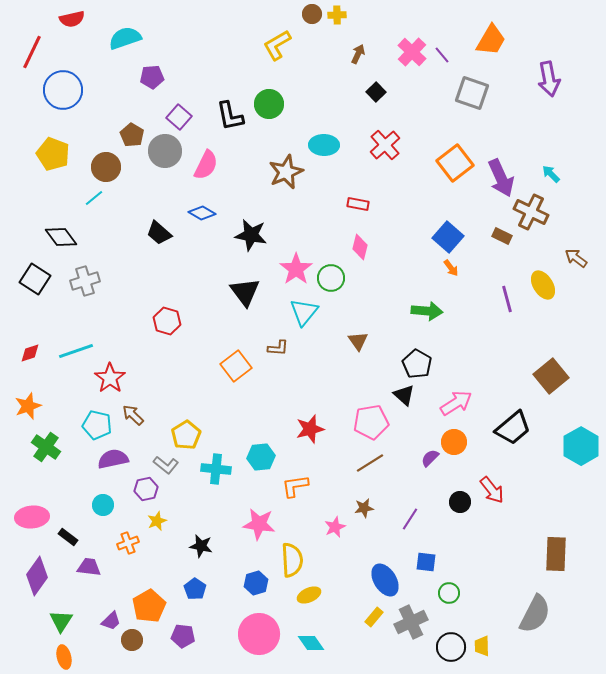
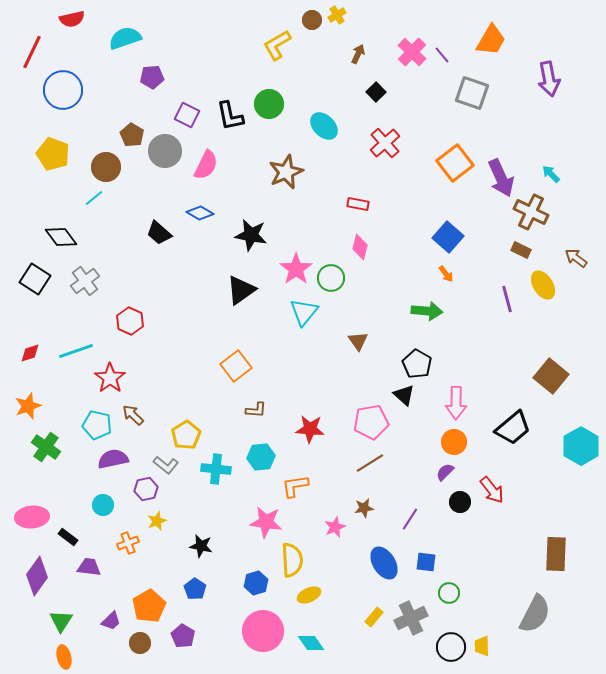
brown circle at (312, 14): moved 6 px down
yellow cross at (337, 15): rotated 30 degrees counterclockwise
purple square at (179, 117): moved 8 px right, 2 px up; rotated 15 degrees counterclockwise
cyan ellipse at (324, 145): moved 19 px up; rotated 44 degrees clockwise
red cross at (385, 145): moved 2 px up
blue diamond at (202, 213): moved 2 px left
brown rectangle at (502, 236): moved 19 px right, 14 px down
orange arrow at (451, 268): moved 5 px left, 6 px down
gray cross at (85, 281): rotated 20 degrees counterclockwise
black triangle at (245, 292): moved 4 px left, 2 px up; rotated 32 degrees clockwise
red hexagon at (167, 321): moved 37 px left; rotated 8 degrees clockwise
brown L-shape at (278, 348): moved 22 px left, 62 px down
brown square at (551, 376): rotated 12 degrees counterclockwise
pink arrow at (456, 403): rotated 124 degrees clockwise
red star at (310, 429): rotated 20 degrees clockwise
purple semicircle at (430, 458): moved 15 px right, 14 px down
pink star at (259, 524): moved 7 px right, 2 px up
blue ellipse at (385, 580): moved 1 px left, 17 px up
gray cross at (411, 622): moved 4 px up
pink circle at (259, 634): moved 4 px right, 3 px up
purple pentagon at (183, 636): rotated 25 degrees clockwise
brown circle at (132, 640): moved 8 px right, 3 px down
